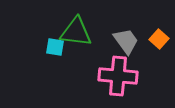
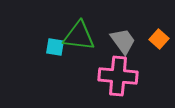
green triangle: moved 3 px right, 4 px down
gray trapezoid: moved 3 px left
